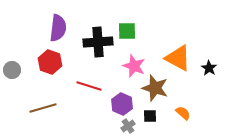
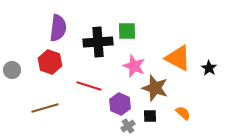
purple hexagon: moved 2 px left
brown line: moved 2 px right
